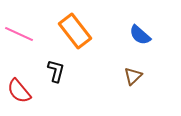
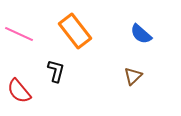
blue semicircle: moved 1 px right, 1 px up
